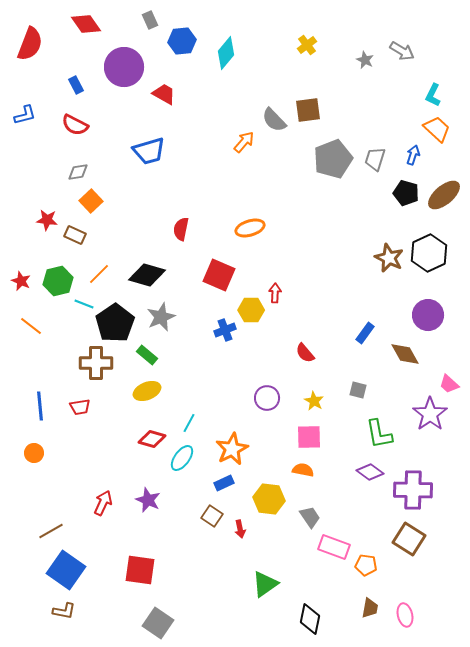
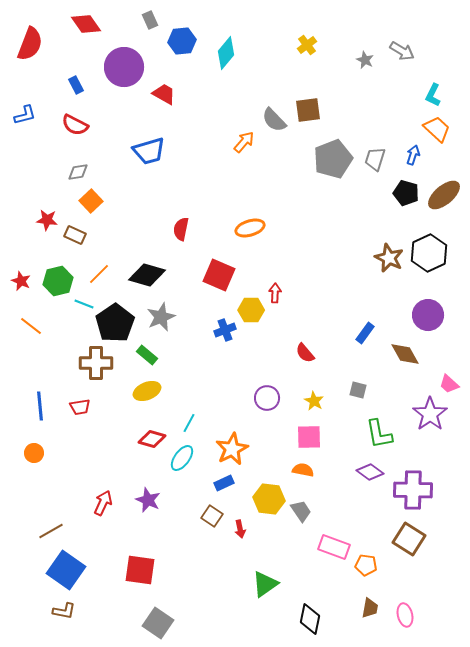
gray trapezoid at (310, 517): moved 9 px left, 6 px up
